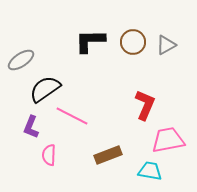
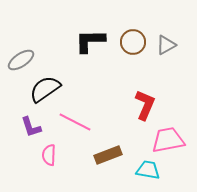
pink line: moved 3 px right, 6 px down
purple L-shape: rotated 40 degrees counterclockwise
cyan trapezoid: moved 2 px left, 1 px up
